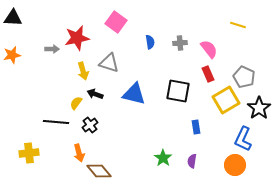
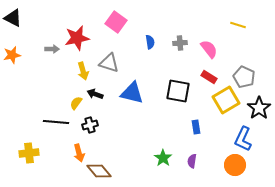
black triangle: rotated 24 degrees clockwise
red rectangle: moved 1 px right, 3 px down; rotated 35 degrees counterclockwise
blue triangle: moved 2 px left, 1 px up
black cross: rotated 21 degrees clockwise
